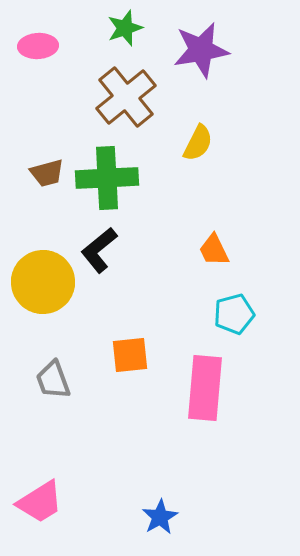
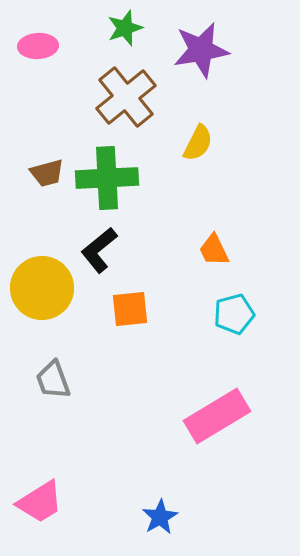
yellow circle: moved 1 px left, 6 px down
orange square: moved 46 px up
pink rectangle: moved 12 px right, 28 px down; rotated 54 degrees clockwise
